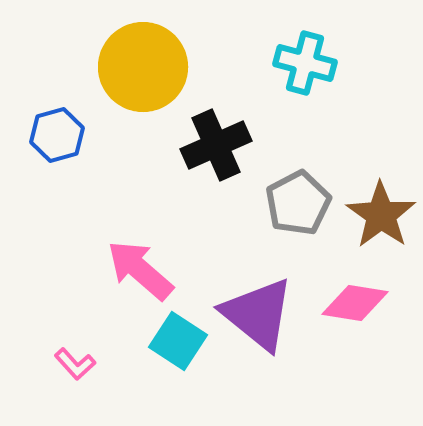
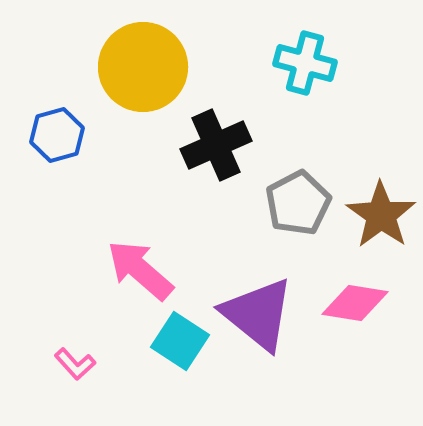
cyan square: moved 2 px right
